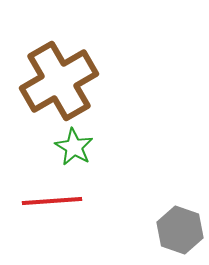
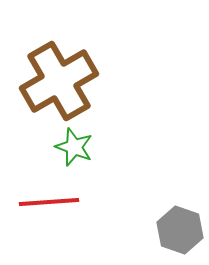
green star: rotated 9 degrees counterclockwise
red line: moved 3 px left, 1 px down
